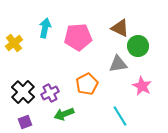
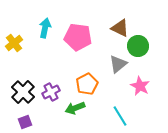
pink pentagon: rotated 12 degrees clockwise
gray triangle: rotated 30 degrees counterclockwise
pink star: moved 2 px left
purple cross: moved 1 px right, 1 px up
green arrow: moved 11 px right, 6 px up
